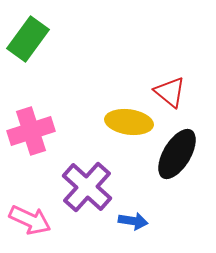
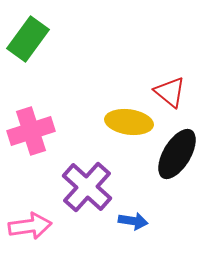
pink arrow: moved 6 px down; rotated 33 degrees counterclockwise
